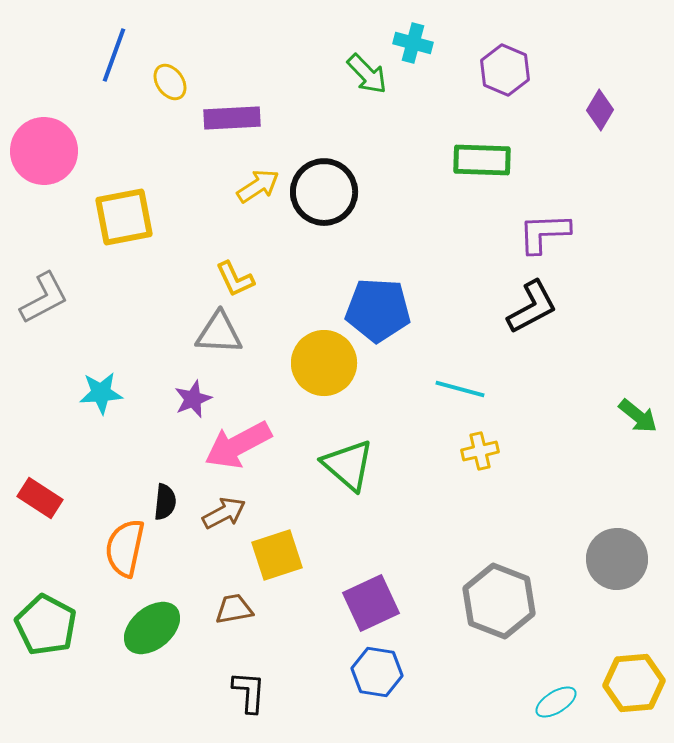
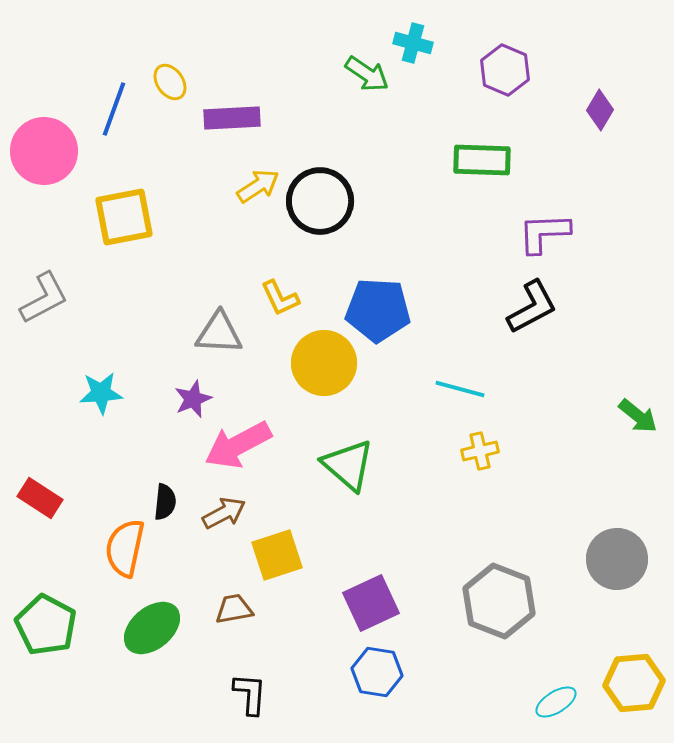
blue line at (114, 55): moved 54 px down
green arrow at (367, 74): rotated 12 degrees counterclockwise
black circle at (324, 192): moved 4 px left, 9 px down
yellow L-shape at (235, 279): moved 45 px right, 19 px down
black L-shape at (249, 692): moved 1 px right, 2 px down
